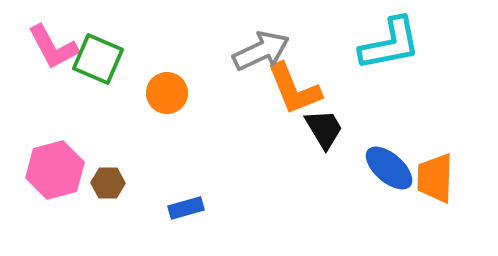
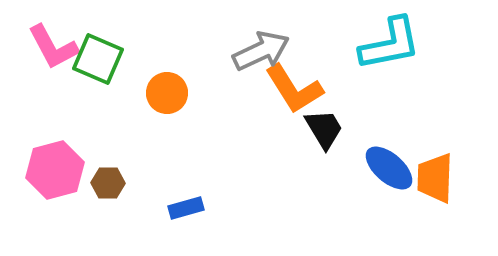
orange L-shape: rotated 10 degrees counterclockwise
